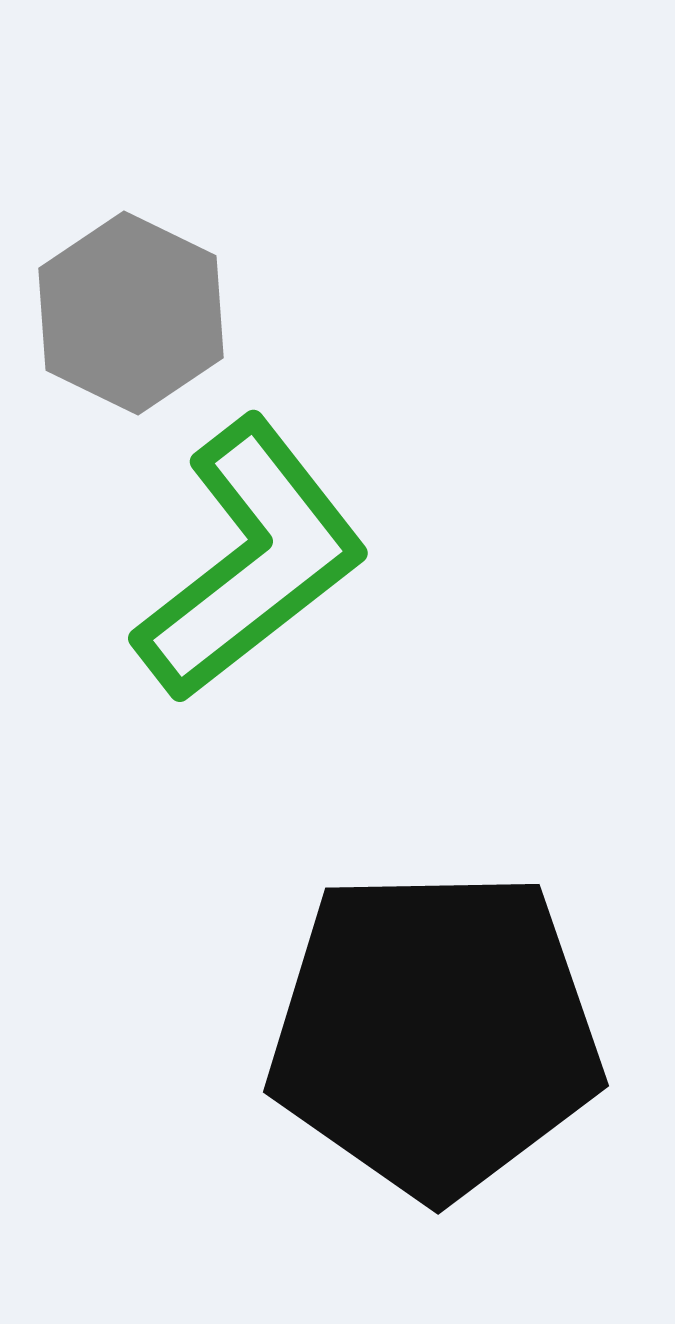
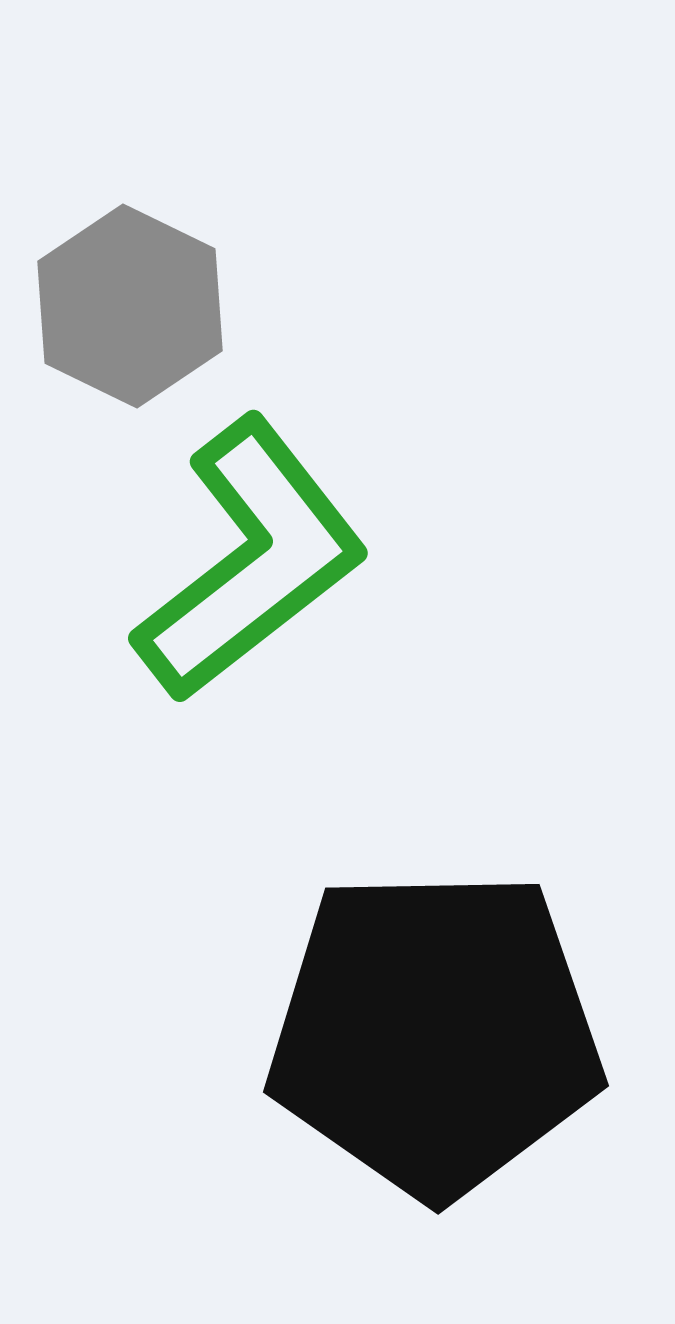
gray hexagon: moved 1 px left, 7 px up
